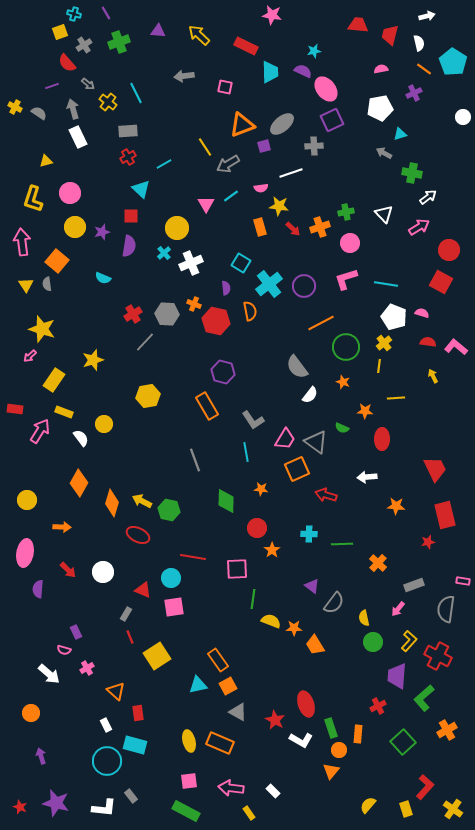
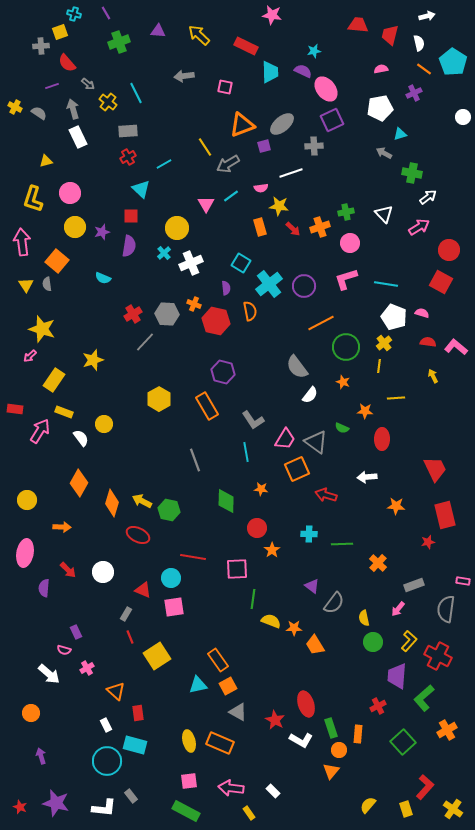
gray cross at (84, 45): moved 43 px left, 1 px down; rotated 28 degrees clockwise
yellow hexagon at (148, 396): moved 11 px right, 3 px down; rotated 20 degrees counterclockwise
purple semicircle at (38, 589): moved 6 px right, 1 px up
